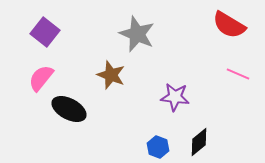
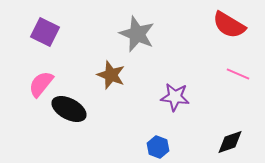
purple square: rotated 12 degrees counterclockwise
pink semicircle: moved 6 px down
black diamond: moved 31 px right; rotated 20 degrees clockwise
